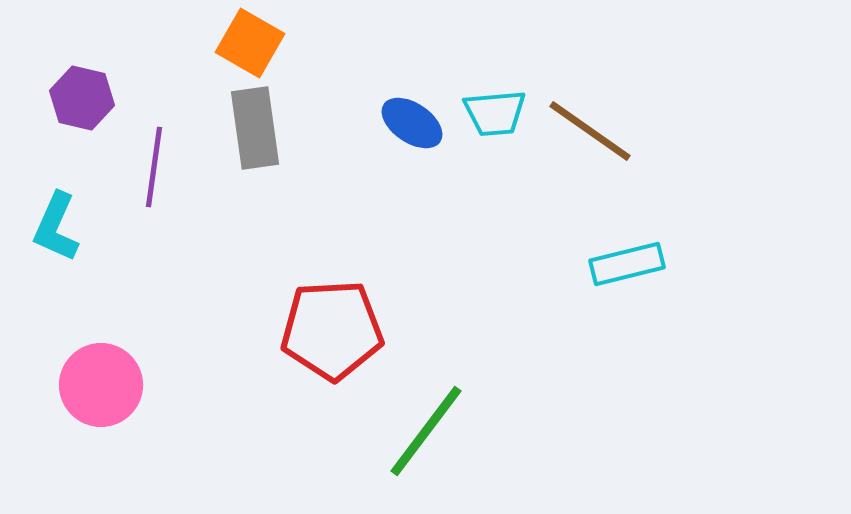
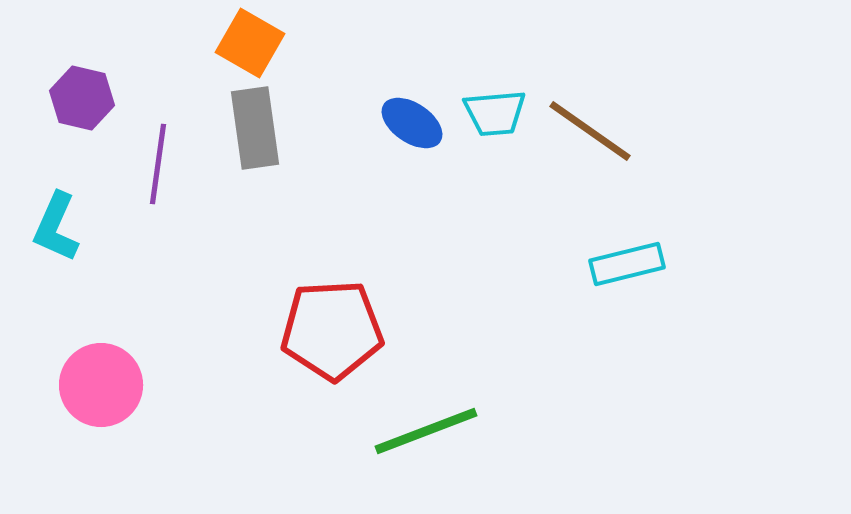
purple line: moved 4 px right, 3 px up
green line: rotated 32 degrees clockwise
